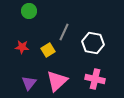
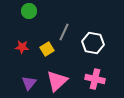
yellow square: moved 1 px left, 1 px up
